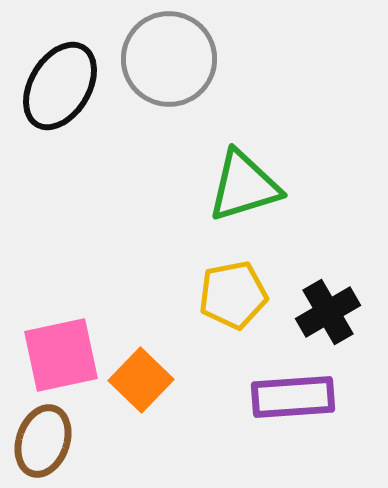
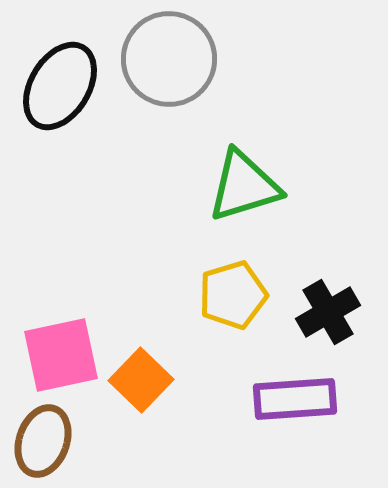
yellow pentagon: rotated 6 degrees counterclockwise
purple rectangle: moved 2 px right, 2 px down
